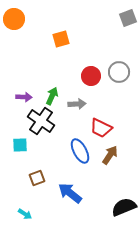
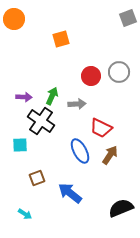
black semicircle: moved 3 px left, 1 px down
